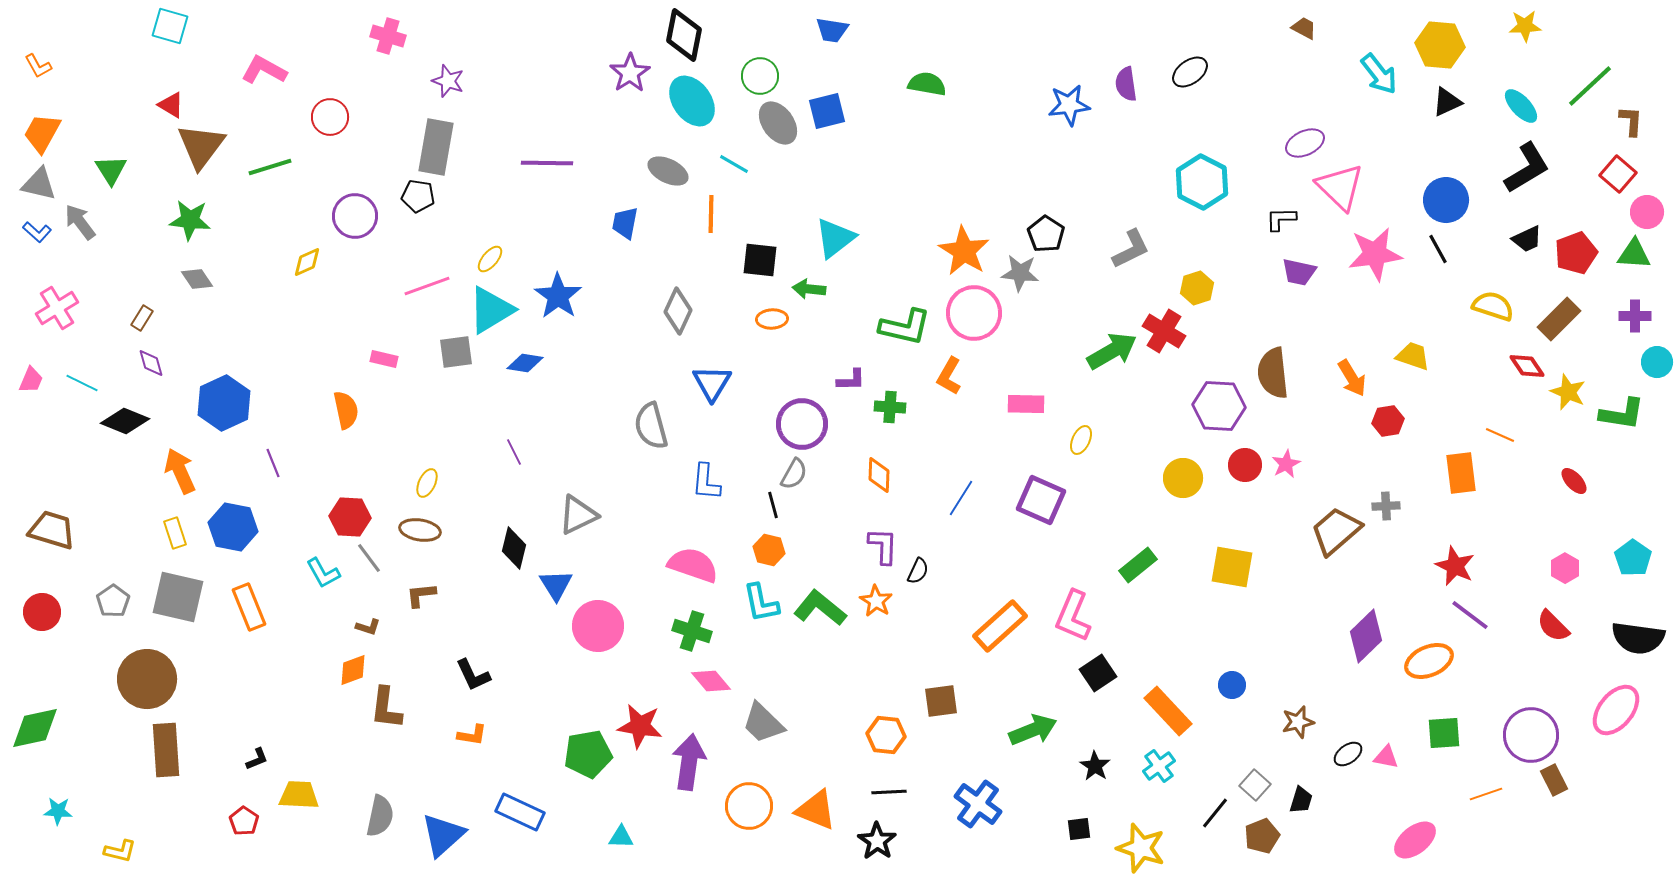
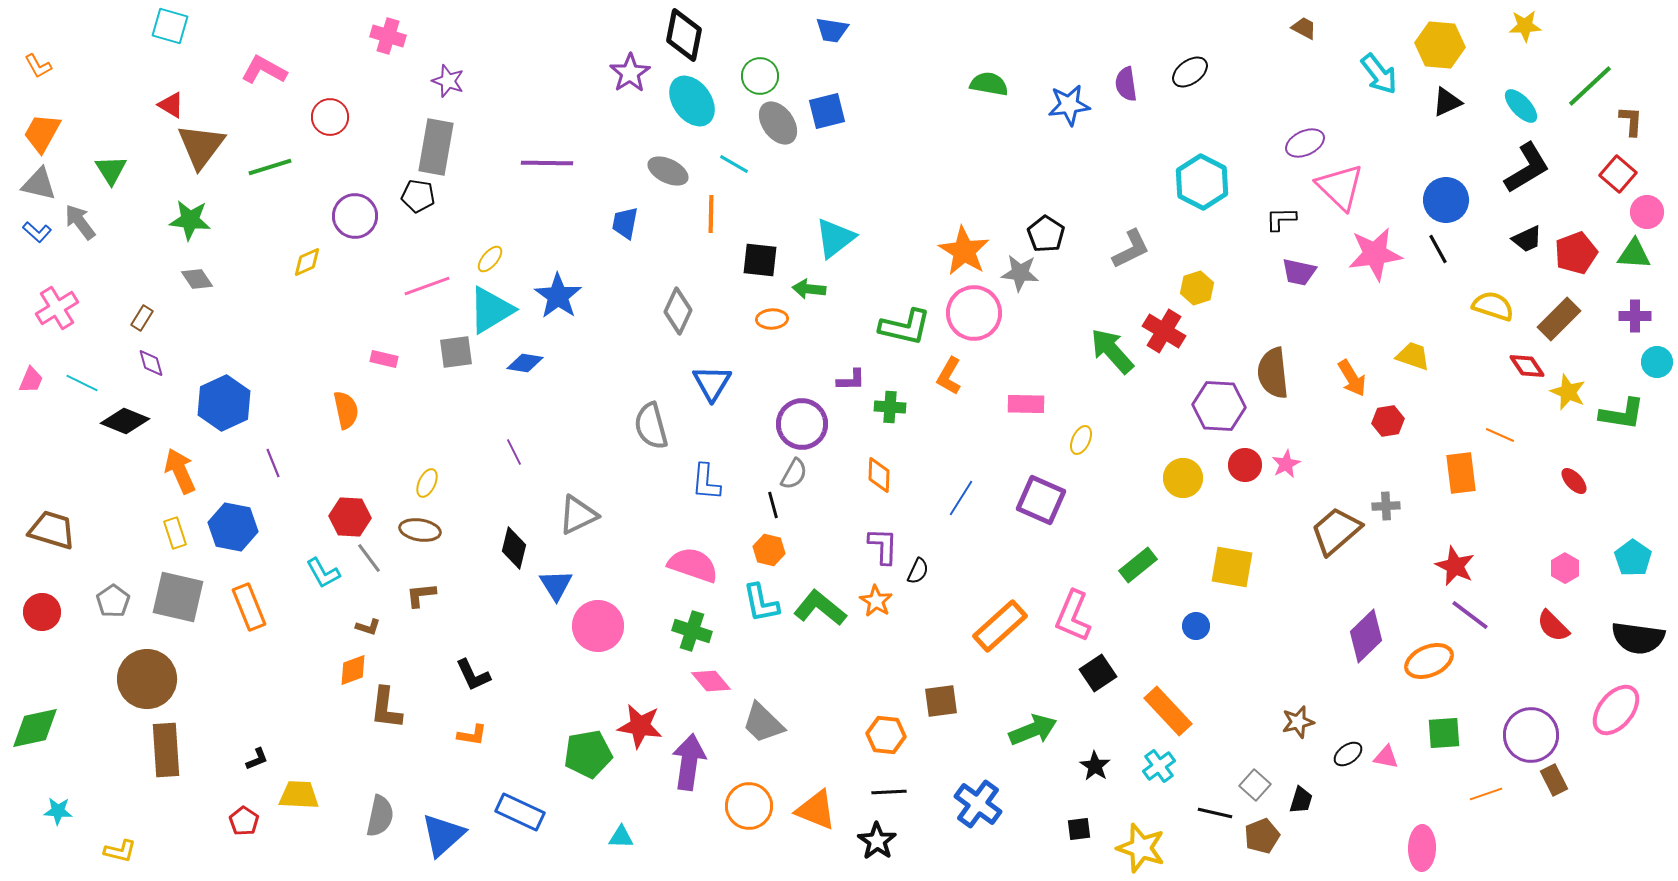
green semicircle at (927, 84): moved 62 px right
green arrow at (1112, 351): rotated 102 degrees counterclockwise
blue circle at (1232, 685): moved 36 px left, 59 px up
black line at (1215, 813): rotated 64 degrees clockwise
pink ellipse at (1415, 840): moved 7 px right, 8 px down; rotated 51 degrees counterclockwise
